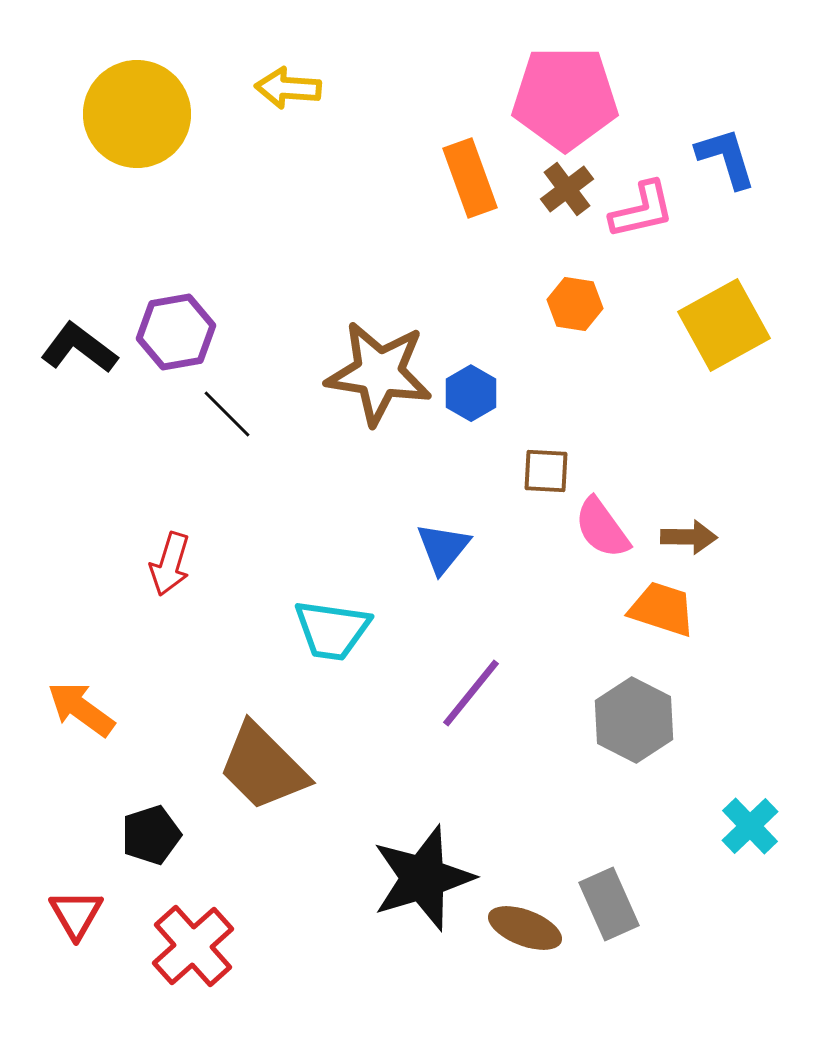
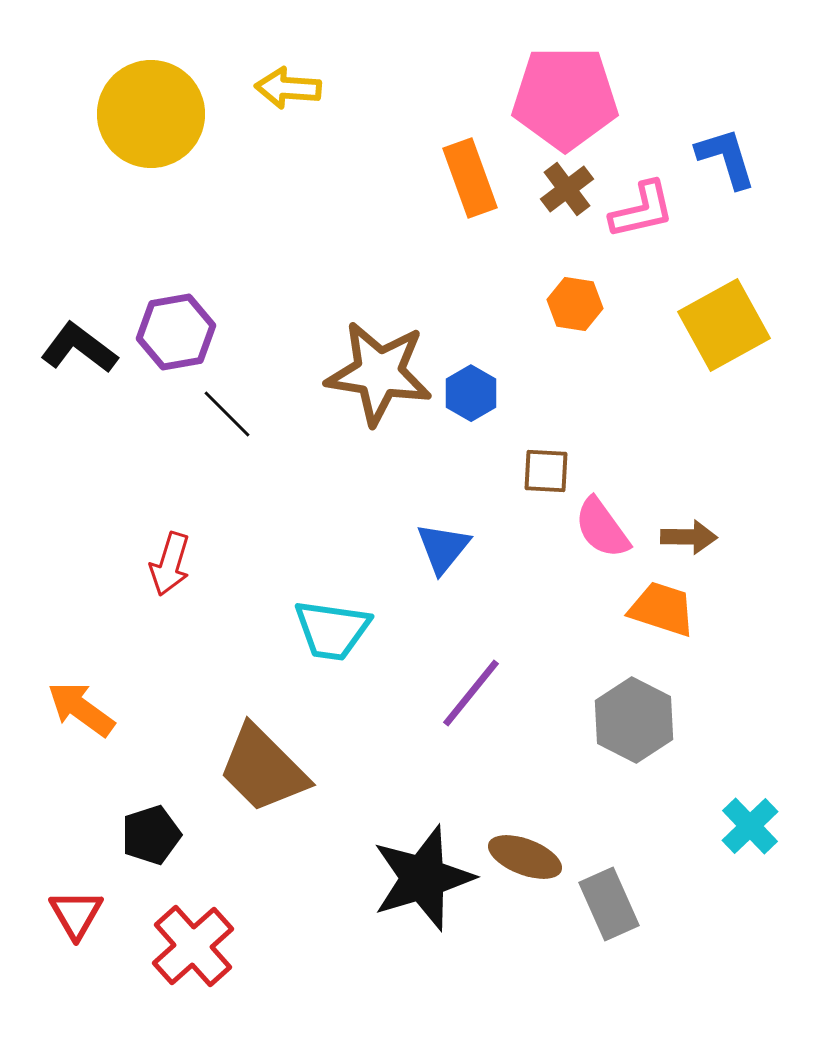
yellow circle: moved 14 px right
brown trapezoid: moved 2 px down
brown ellipse: moved 71 px up
